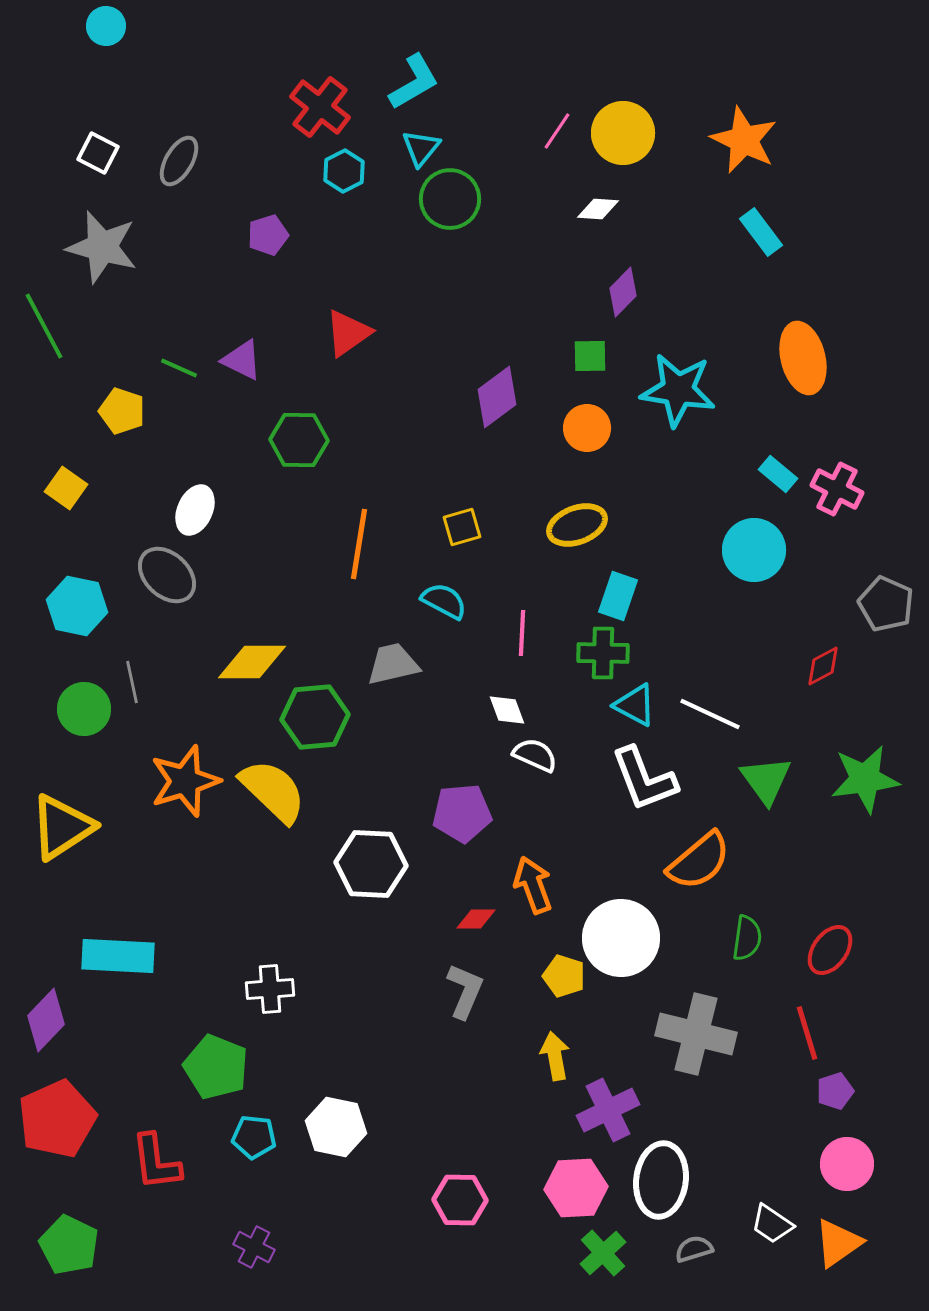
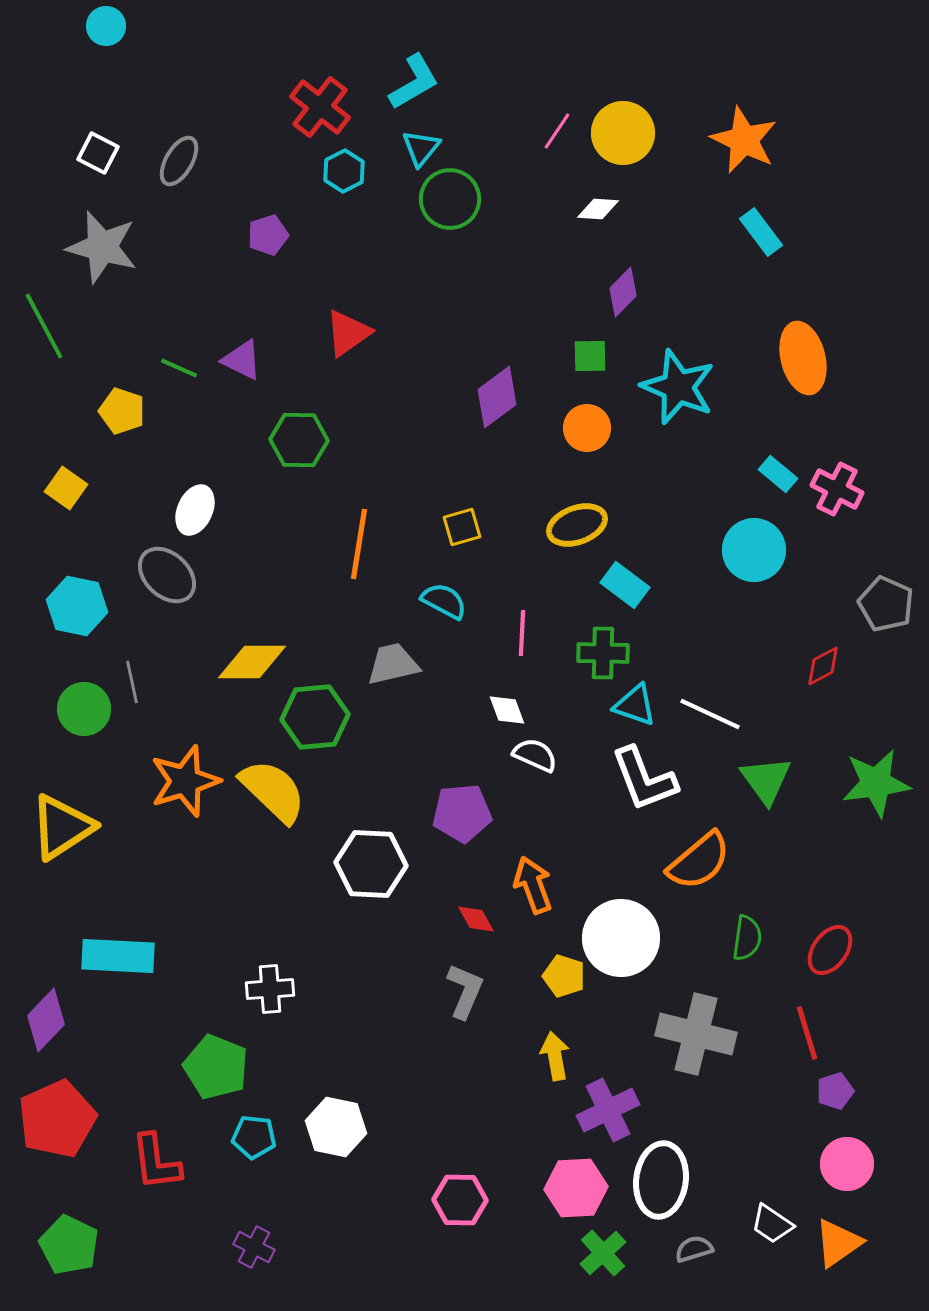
cyan star at (678, 390): moved 3 px up; rotated 14 degrees clockwise
cyan rectangle at (618, 596): moved 7 px right, 11 px up; rotated 72 degrees counterclockwise
cyan triangle at (635, 705): rotated 9 degrees counterclockwise
green star at (865, 779): moved 11 px right, 4 px down
red diamond at (476, 919): rotated 60 degrees clockwise
